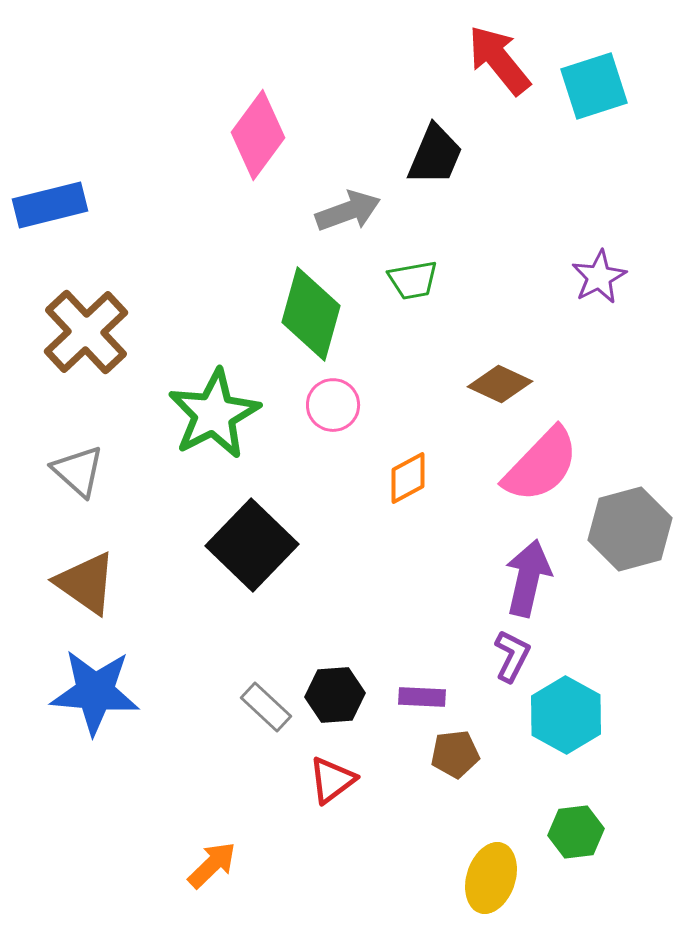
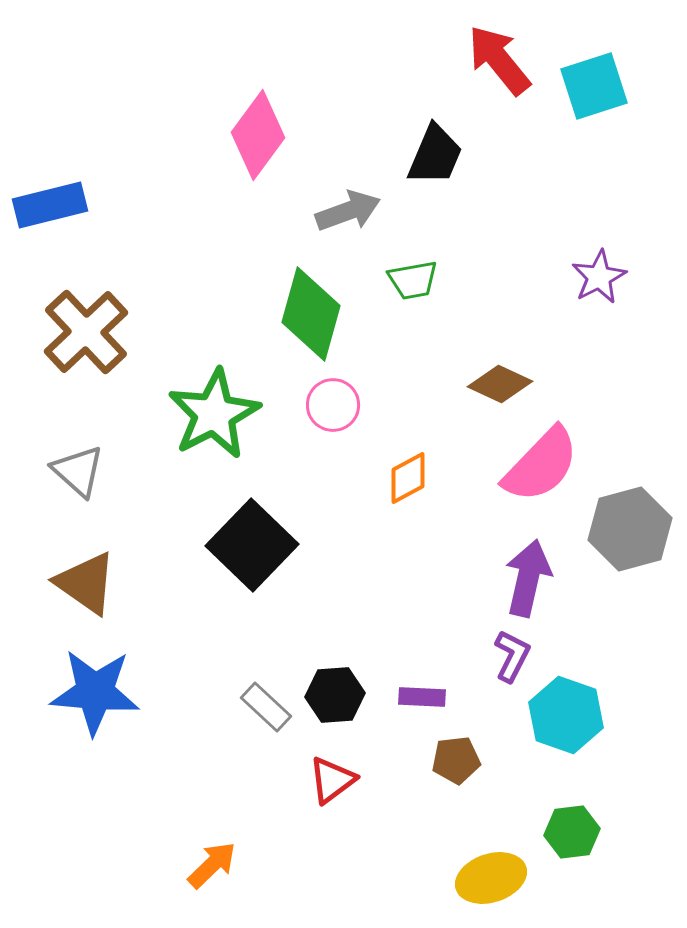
cyan hexagon: rotated 10 degrees counterclockwise
brown pentagon: moved 1 px right, 6 px down
green hexagon: moved 4 px left
yellow ellipse: rotated 54 degrees clockwise
